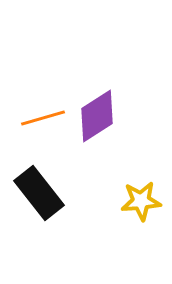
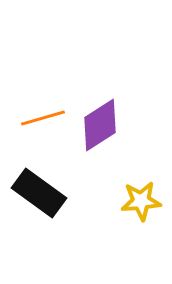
purple diamond: moved 3 px right, 9 px down
black rectangle: rotated 16 degrees counterclockwise
